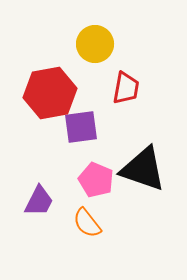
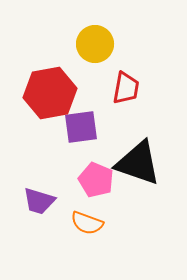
black triangle: moved 5 px left, 6 px up
purple trapezoid: rotated 80 degrees clockwise
orange semicircle: rotated 32 degrees counterclockwise
